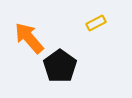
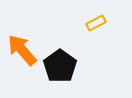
orange arrow: moved 7 px left, 12 px down
